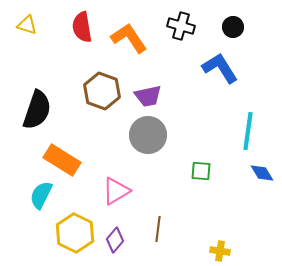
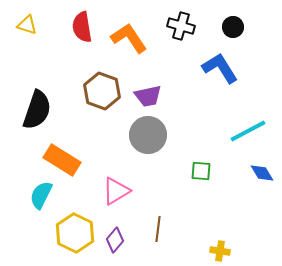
cyan line: rotated 54 degrees clockwise
